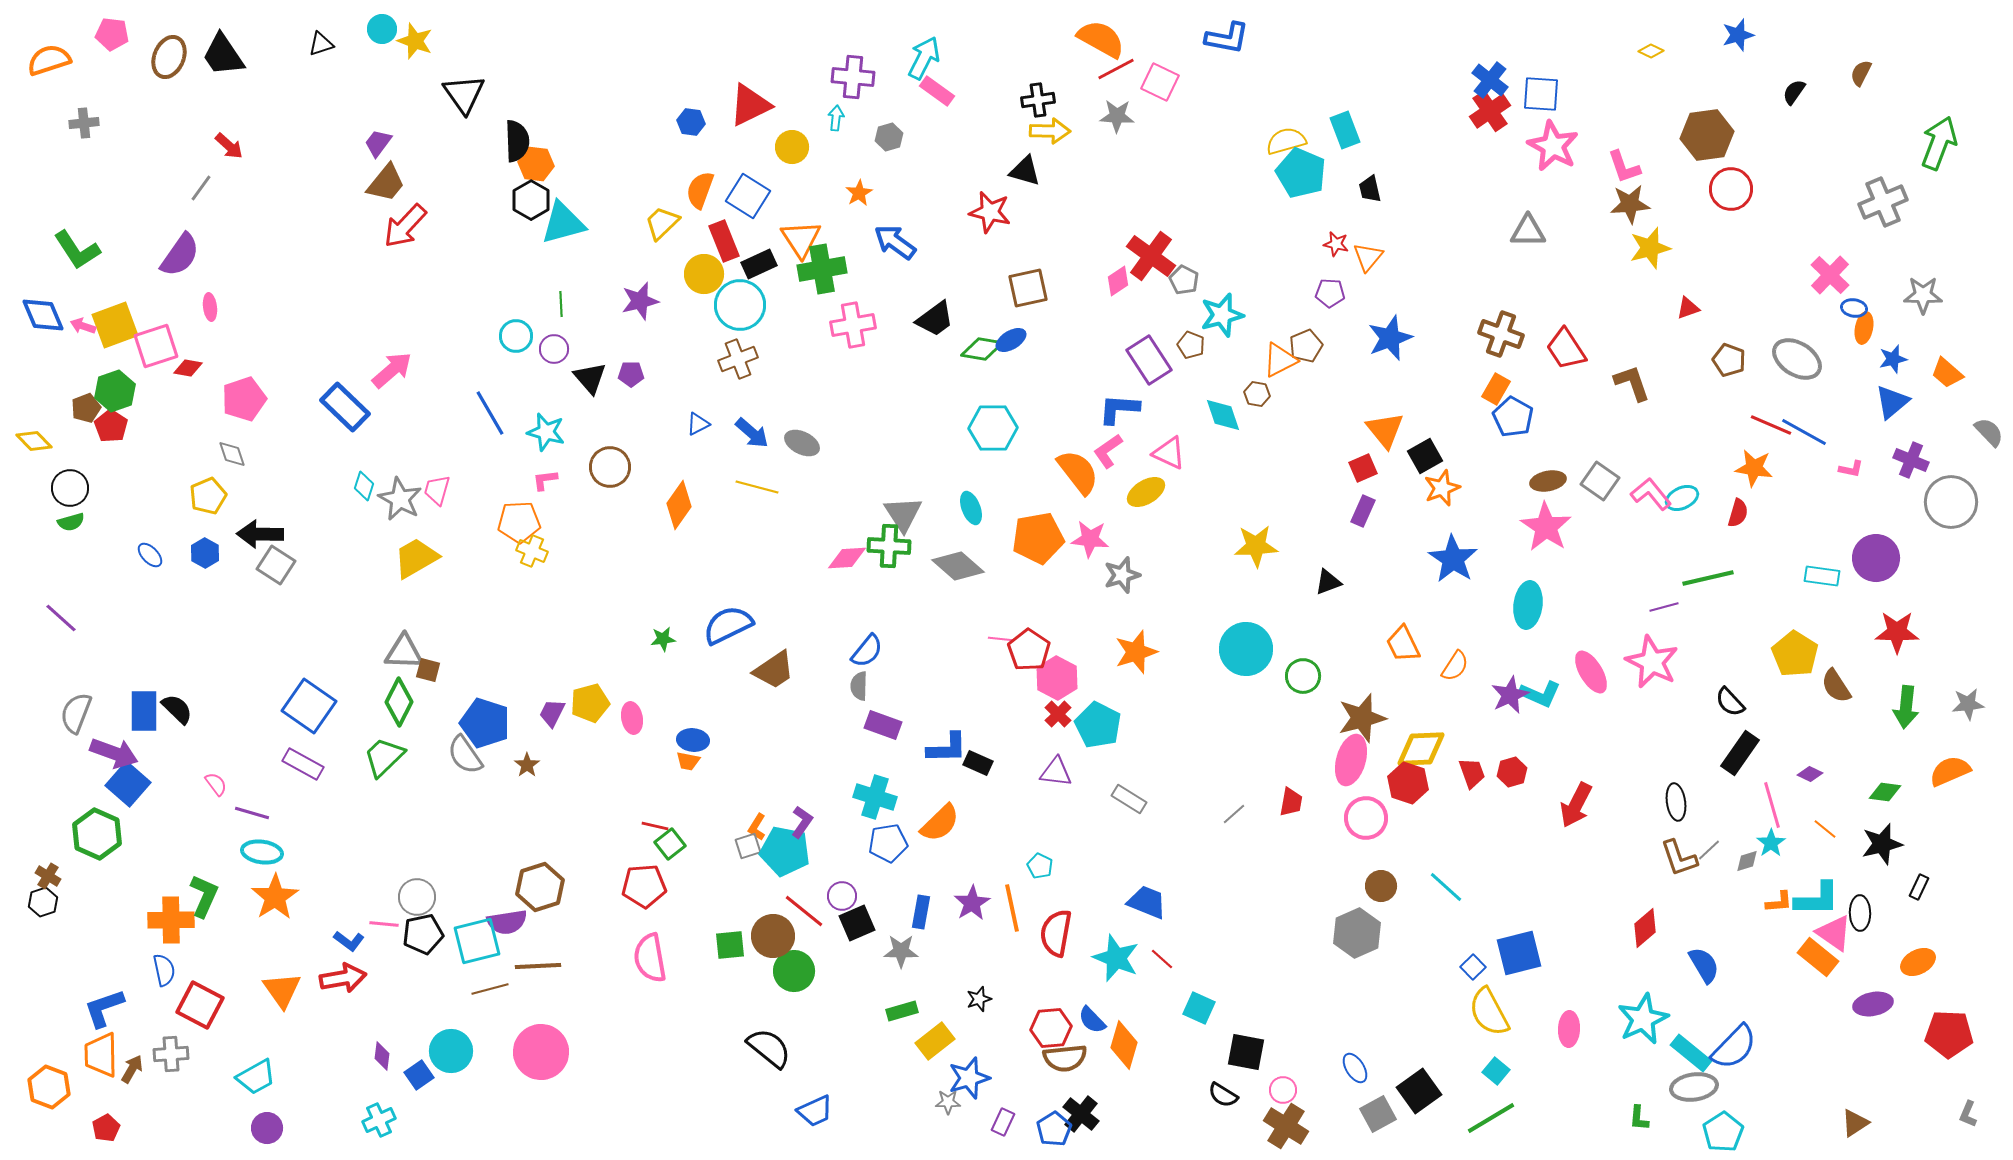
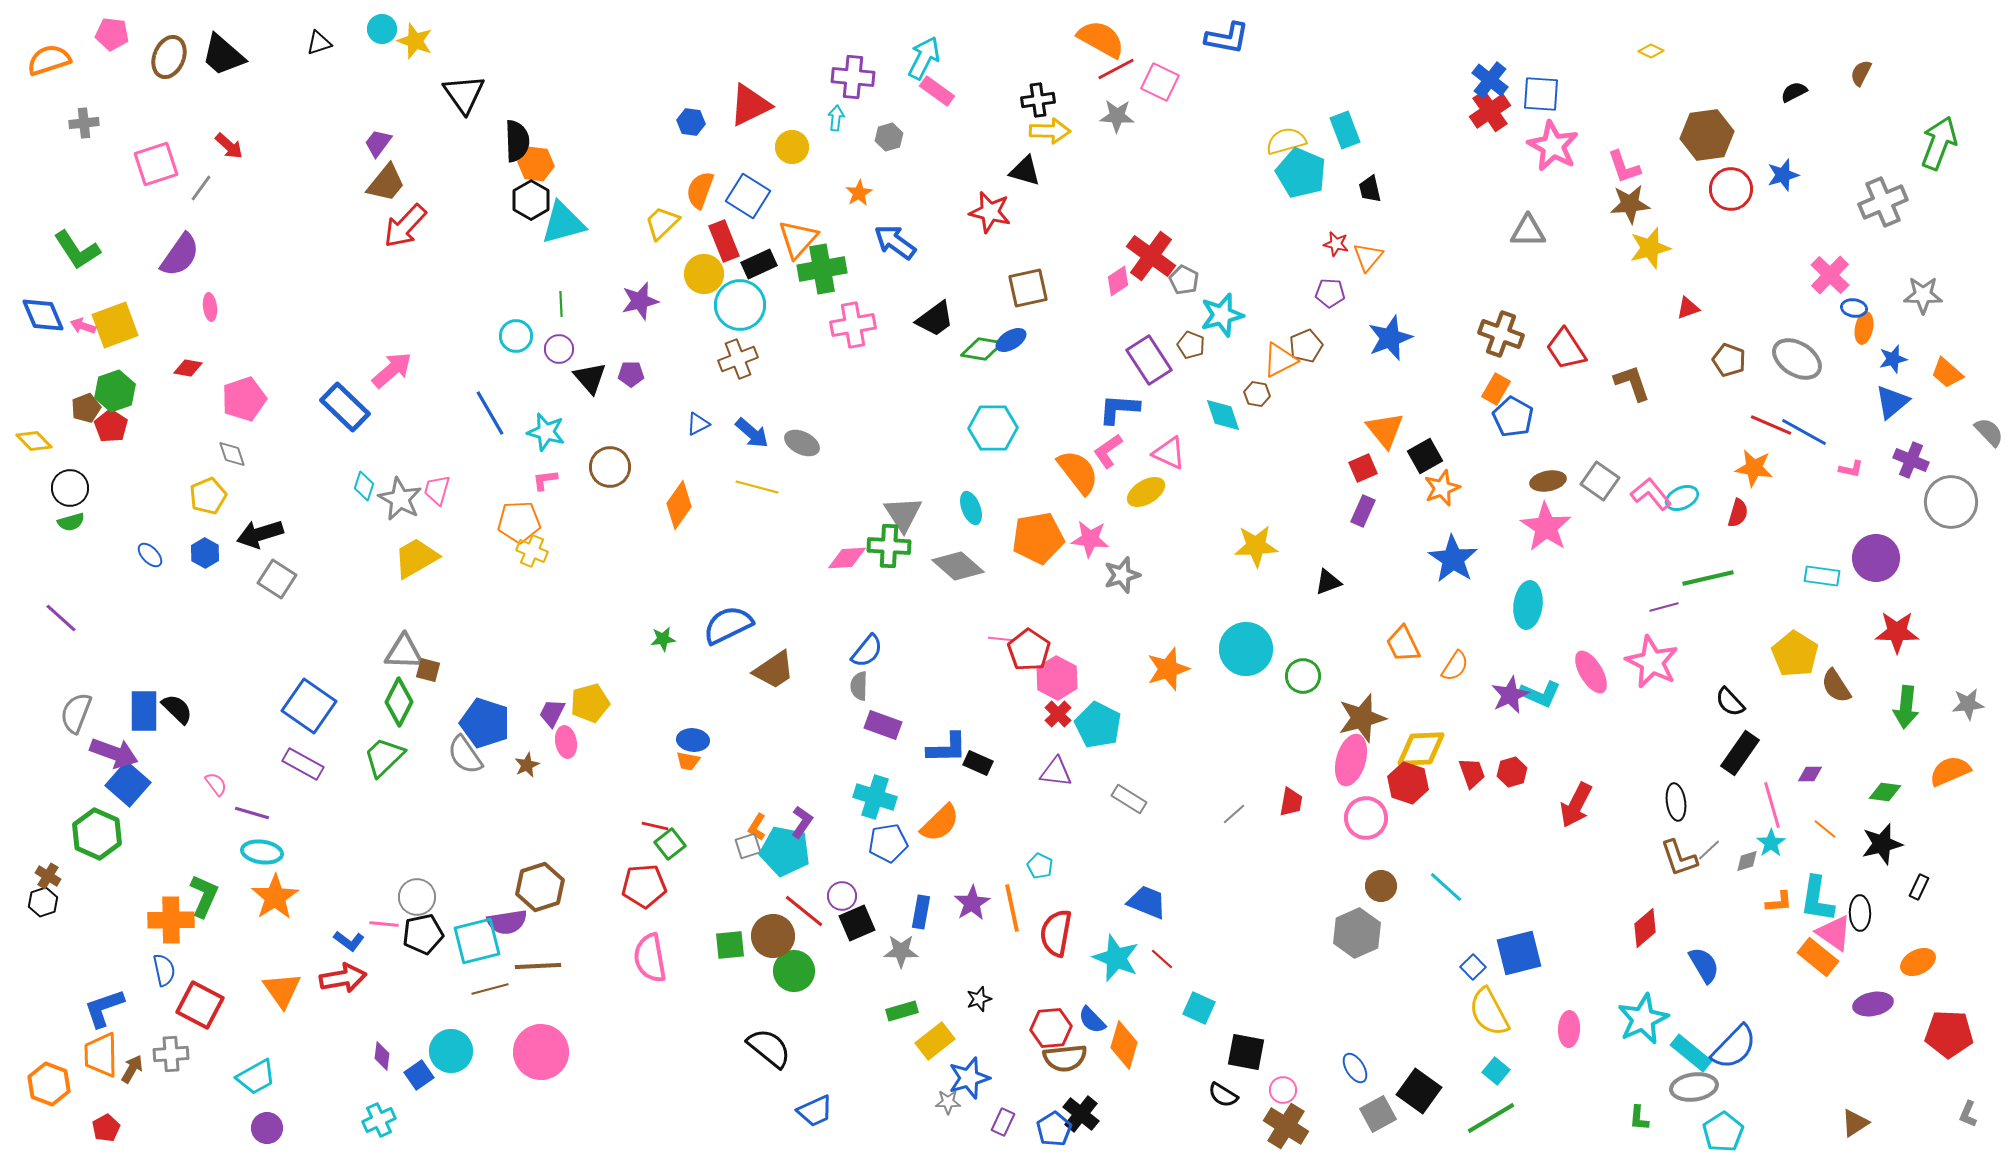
blue star at (1738, 35): moved 45 px right, 140 px down
black triangle at (321, 44): moved 2 px left, 1 px up
black trapezoid at (223, 55): rotated 15 degrees counterclockwise
black semicircle at (1794, 92): rotated 28 degrees clockwise
orange triangle at (801, 239): moved 3 px left; rotated 15 degrees clockwise
pink square at (156, 346): moved 182 px up
purple circle at (554, 349): moved 5 px right
black arrow at (260, 534): rotated 18 degrees counterclockwise
gray square at (276, 565): moved 1 px right, 14 px down
orange star at (1136, 652): moved 32 px right, 17 px down
pink ellipse at (632, 718): moved 66 px left, 24 px down
brown star at (527, 765): rotated 10 degrees clockwise
purple diamond at (1810, 774): rotated 25 degrees counterclockwise
cyan L-shape at (1817, 899): rotated 99 degrees clockwise
orange hexagon at (49, 1087): moved 3 px up
black square at (1419, 1091): rotated 18 degrees counterclockwise
